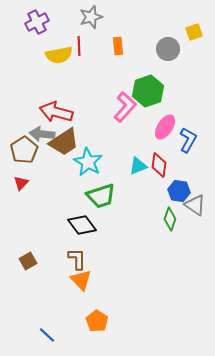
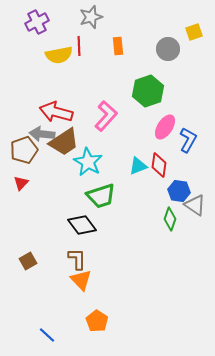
pink L-shape: moved 19 px left, 9 px down
brown pentagon: rotated 12 degrees clockwise
